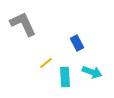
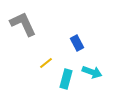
cyan rectangle: moved 1 px right, 2 px down; rotated 18 degrees clockwise
